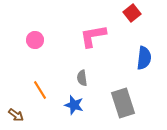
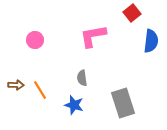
blue semicircle: moved 7 px right, 17 px up
brown arrow: moved 30 px up; rotated 35 degrees counterclockwise
